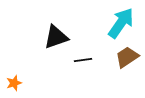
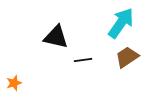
black triangle: rotated 32 degrees clockwise
